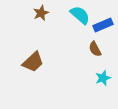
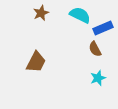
cyan semicircle: rotated 15 degrees counterclockwise
blue rectangle: moved 3 px down
brown trapezoid: moved 3 px right; rotated 20 degrees counterclockwise
cyan star: moved 5 px left
